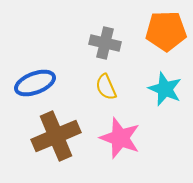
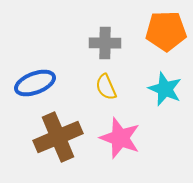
gray cross: rotated 12 degrees counterclockwise
brown cross: moved 2 px right, 1 px down
